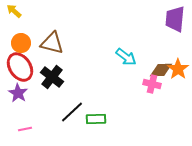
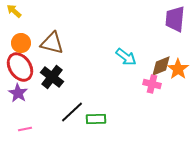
brown diamond: moved 4 px up; rotated 20 degrees counterclockwise
